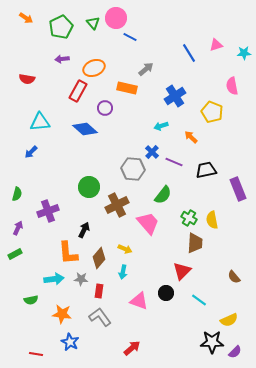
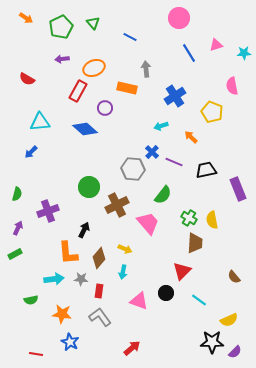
pink circle at (116, 18): moved 63 px right
gray arrow at (146, 69): rotated 56 degrees counterclockwise
red semicircle at (27, 79): rotated 21 degrees clockwise
